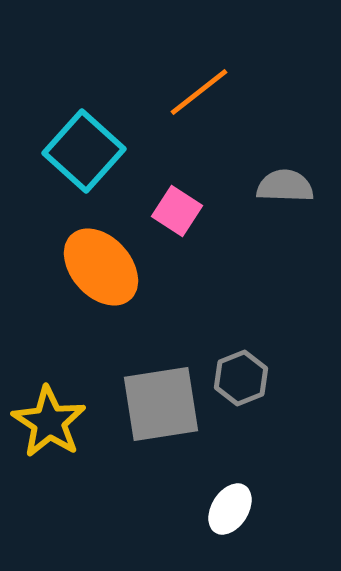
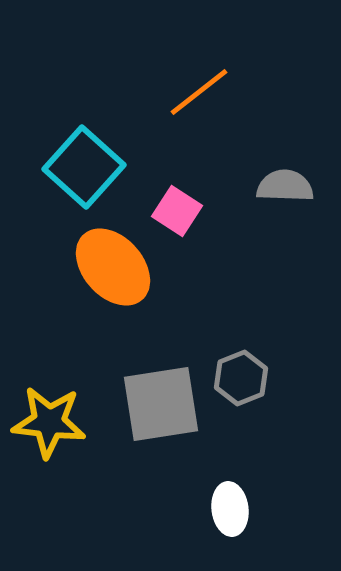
cyan square: moved 16 px down
orange ellipse: moved 12 px right
yellow star: rotated 26 degrees counterclockwise
white ellipse: rotated 39 degrees counterclockwise
